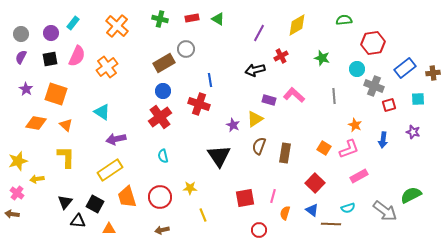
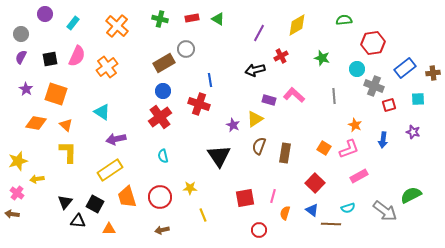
purple circle at (51, 33): moved 6 px left, 19 px up
yellow L-shape at (66, 157): moved 2 px right, 5 px up
